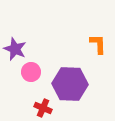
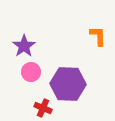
orange L-shape: moved 8 px up
purple star: moved 9 px right, 3 px up; rotated 15 degrees clockwise
purple hexagon: moved 2 px left
